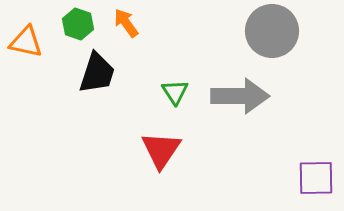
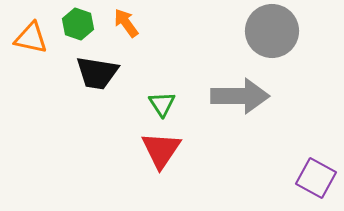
orange triangle: moved 5 px right, 4 px up
black trapezoid: rotated 81 degrees clockwise
green triangle: moved 13 px left, 12 px down
purple square: rotated 30 degrees clockwise
